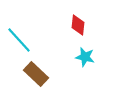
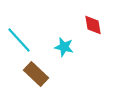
red diamond: moved 15 px right; rotated 15 degrees counterclockwise
cyan star: moved 21 px left, 10 px up
